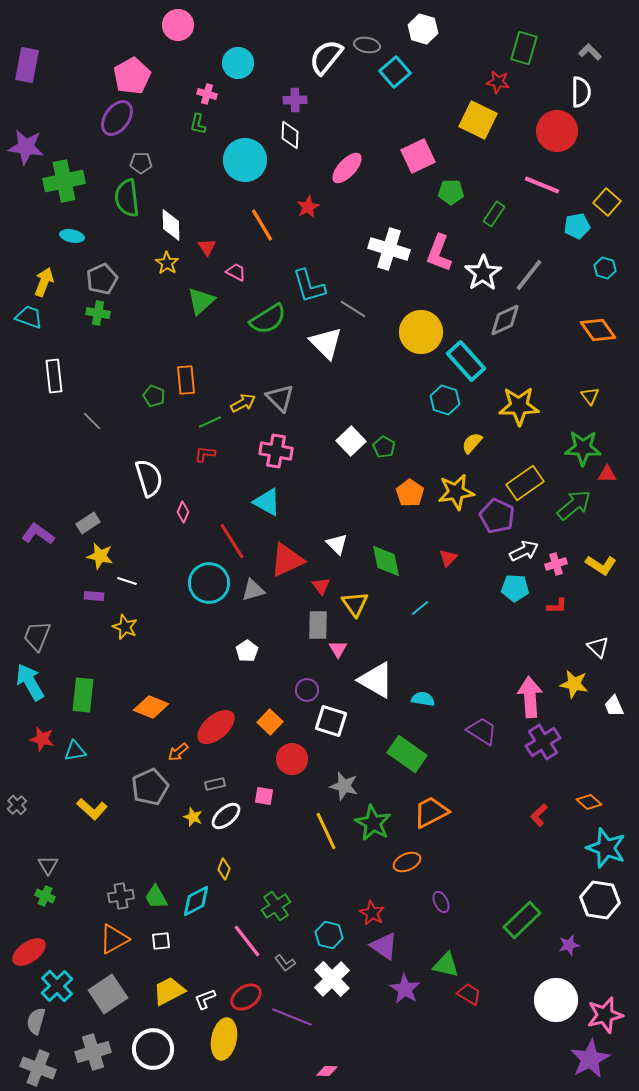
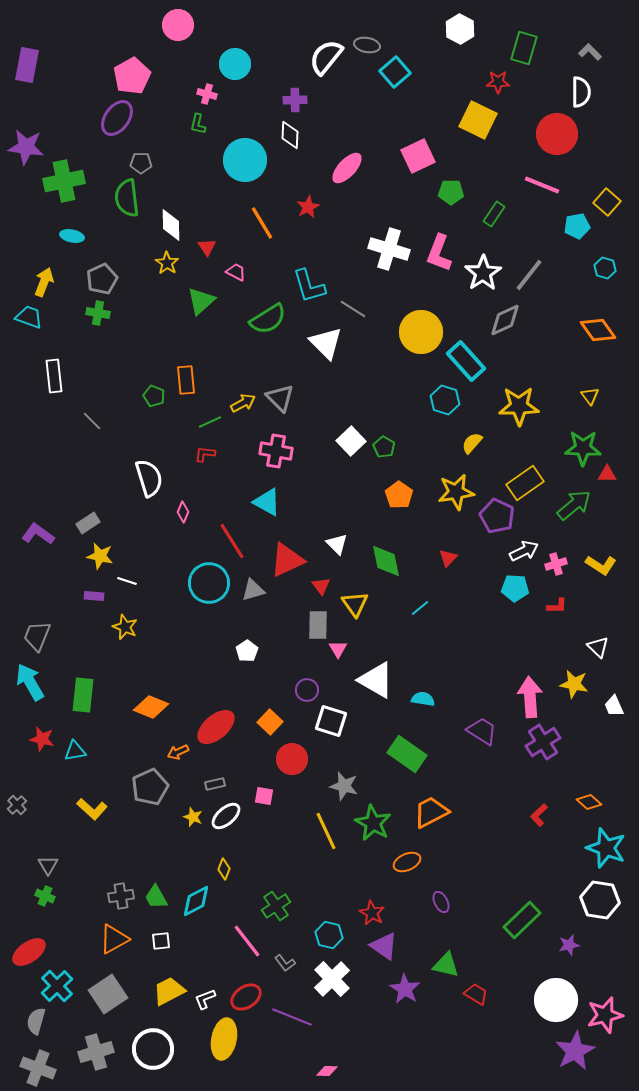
white hexagon at (423, 29): moved 37 px right; rotated 12 degrees clockwise
cyan circle at (238, 63): moved 3 px left, 1 px down
red star at (498, 82): rotated 10 degrees counterclockwise
red circle at (557, 131): moved 3 px down
orange line at (262, 225): moved 2 px up
orange pentagon at (410, 493): moved 11 px left, 2 px down
orange arrow at (178, 752): rotated 15 degrees clockwise
red trapezoid at (469, 994): moved 7 px right
gray cross at (93, 1052): moved 3 px right
purple star at (590, 1059): moved 15 px left, 8 px up
